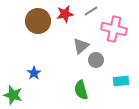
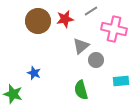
red star: moved 5 px down
blue star: rotated 16 degrees counterclockwise
green star: moved 1 px up
